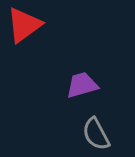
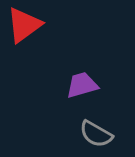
gray semicircle: rotated 32 degrees counterclockwise
